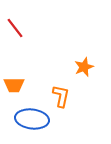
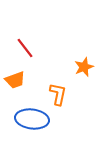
red line: moved 10 px right, 20 px down
orange trapezoid: moved 1 px right, 5 px up; rotated 20 degrees counterclockwise
orange L-shape: moved 3 px left, 2 px up
